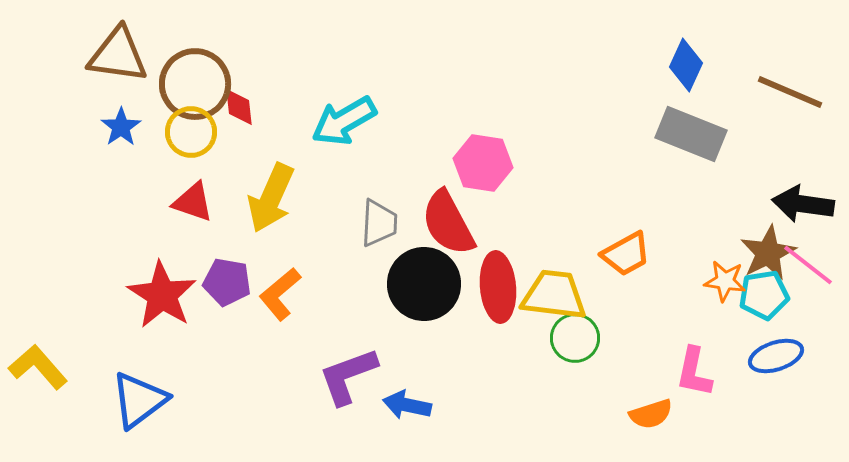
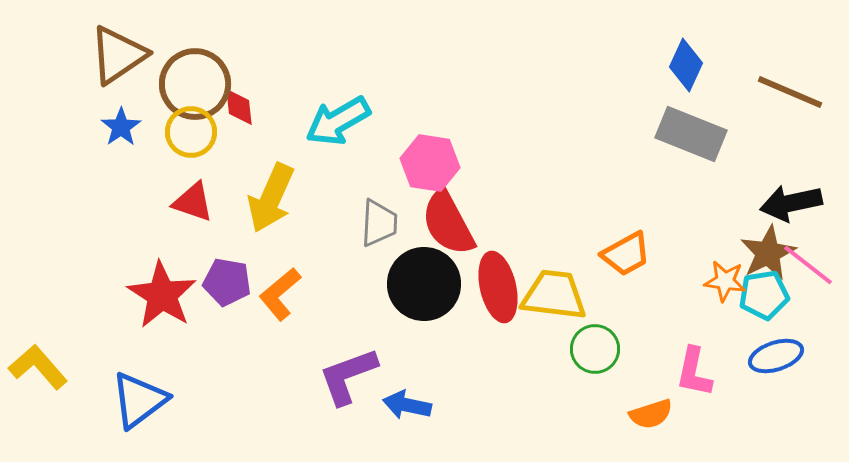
brown triangle: rotated 42 degrees counterclockwise
cyan arrow: moved 6 px left
pink hexagon: moved 53 px left
black arrow: moved 12 px left, 1 px up; rotated 20 degrees counterclockwise
red ellipse: rotated 8 degrees counterclockwise
green circle: moved 20 px right, 11 px down
